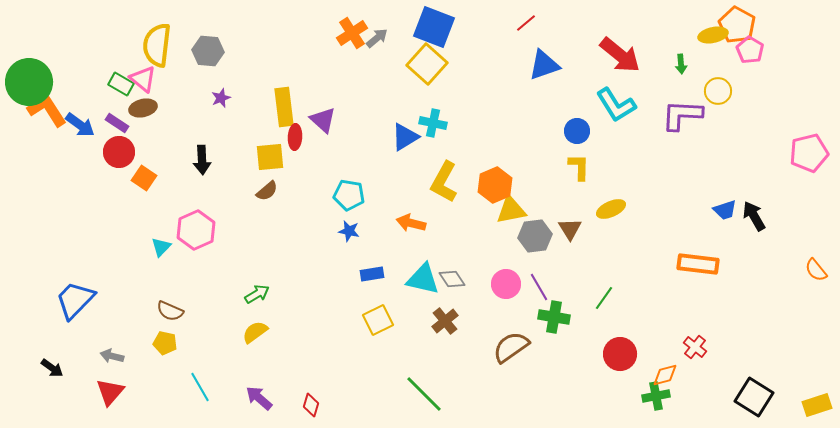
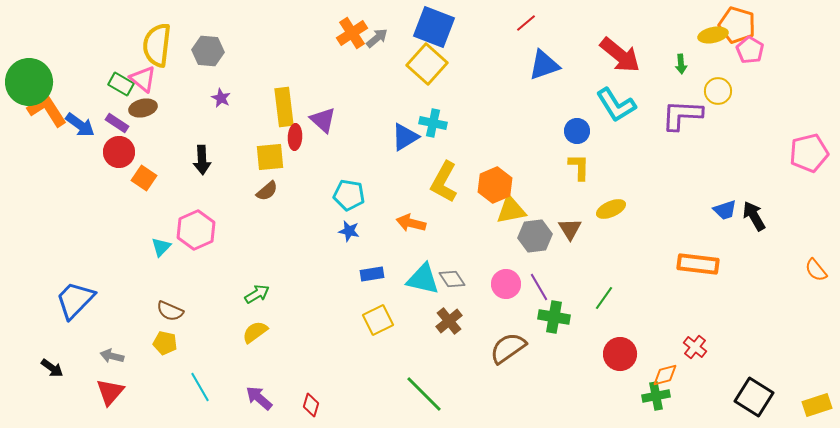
orange pentagon at (737, 25): rotated 12 degrees counterclockwise
purple star at (221, 98): rotated 24 degrees counterclockwise
brown cross at (445, 321): moved 4 px right
brown semicircle at (511, 347): moved 3 px left, 1 px down
